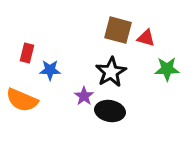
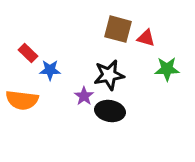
brown square: moved 1 px up
red rectangle: moved 1 px right; rotated 60 degrees counterclockwise
black star: moved 2 px left, 3 px down; rotated 20 degrees clockwise
orange semicircle: rotated 16 degrees counterclockwise
